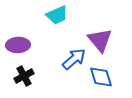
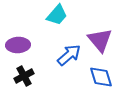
cyan trapezoid: rotated 25 degrees counterclockwise
blue arrow: moved 5 px left, 4 px up
